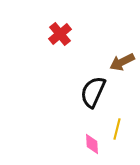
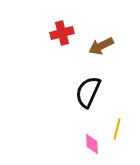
red cross: moved 2 px right, 1 px up; rotated 25 degrees clockwise
brown arrow: moved 21 px left, 16 px up
black semicircle: moved 5 px left
